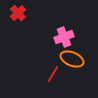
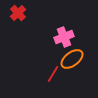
orange ellipse: rotated 60 degrees counterclockwise
